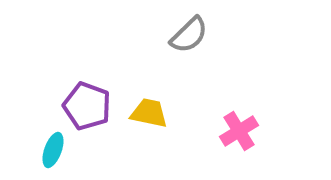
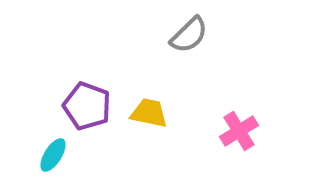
cyan ellipse: moved 5 px down; rotated 12 degrees clockwise
